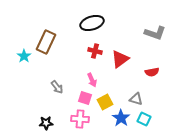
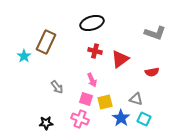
pink square: moved 1 px right, 1 px down
yellow square: rotated 14 degrees clockwise
pink cross: rotated 18 degrees clockwise
